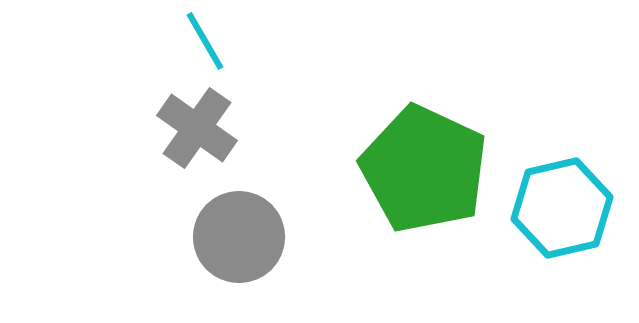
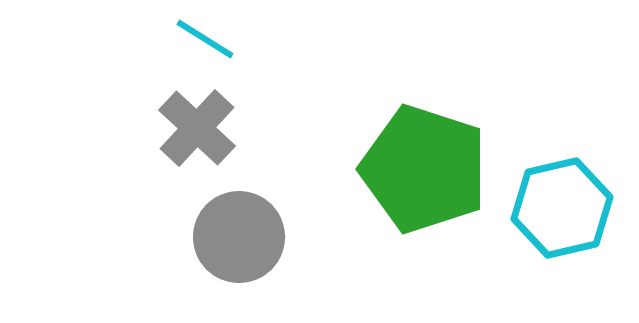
cyan line: moved 2 px up; rotated 28 degrees counterclockwise
gray cross: rotated 8 degrees clockwise
green pentagon: rotated 7 degrees counterclockwise
